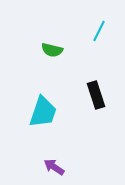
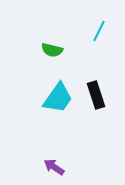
cyan trapezoid: moved 15 px right, 14 px up; rotated 16 degrees clockwise
